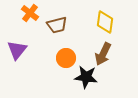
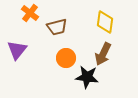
brown trapezoid: moved 2 px down
black star: moved 1 px right
